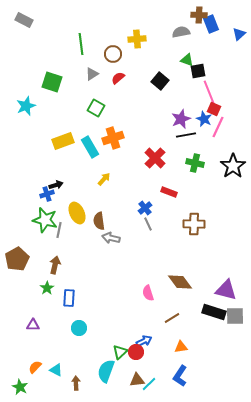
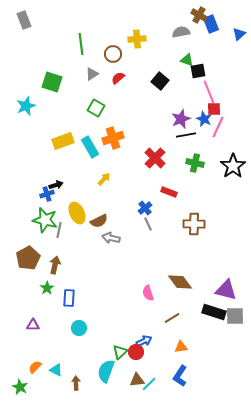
brown cross at (199, 15): rotated 28 degrees clockwise
gray rectangle at (24, 20): rotated 42 degrees clockwise
red square at (214, 109): rotated 24 degrees counterclockwise
brown semicircle at (99, 221): rotated 108 degrees counterclockwise
brown pentagon at (17, 259): moved 11 px right, 1 px up
